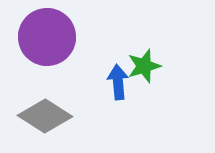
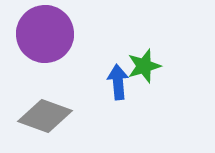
purple circle: moved 2 px left, 3 px up
gray diamond: rotated 12 degrees counterclockwise
